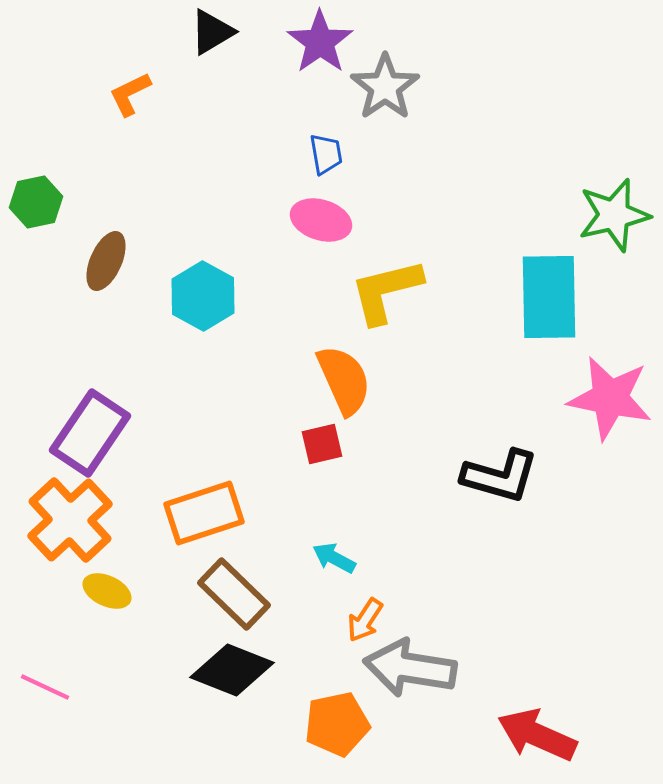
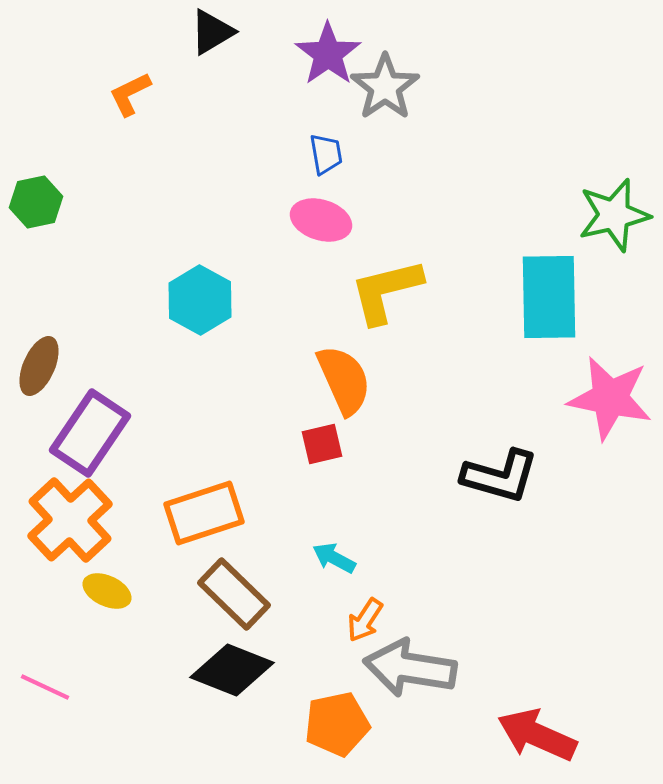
purple star: moved 8 px right, 12 px down
brown ellipse: moved 67 px left, 105 px down
cyan hexagon: moved 3 px left, 4 px down
